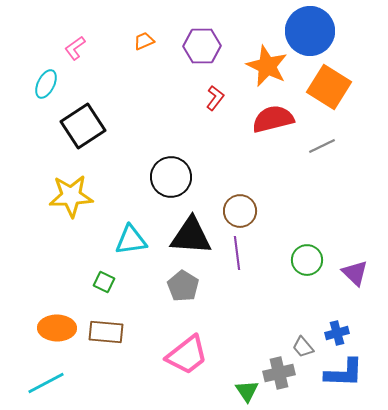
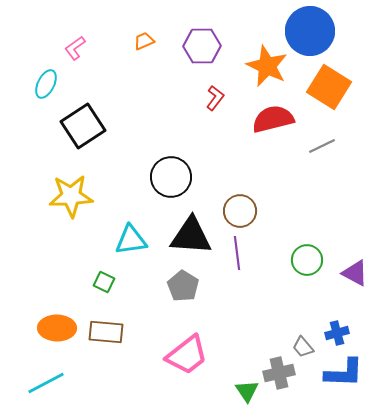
purple triangle: rotated 16 degrees counterclockwise
